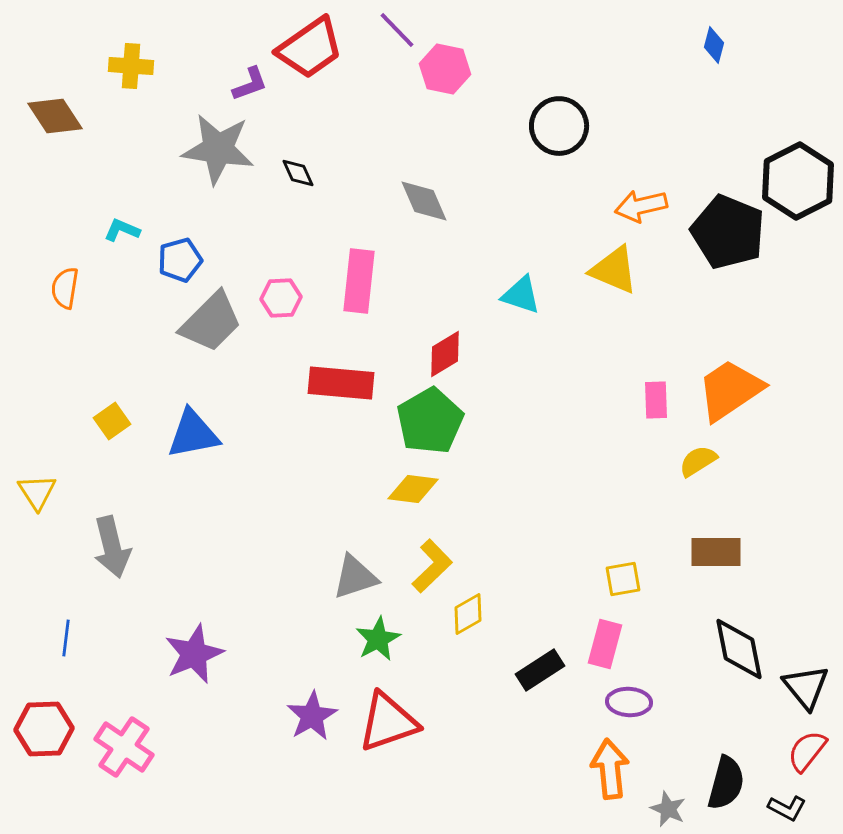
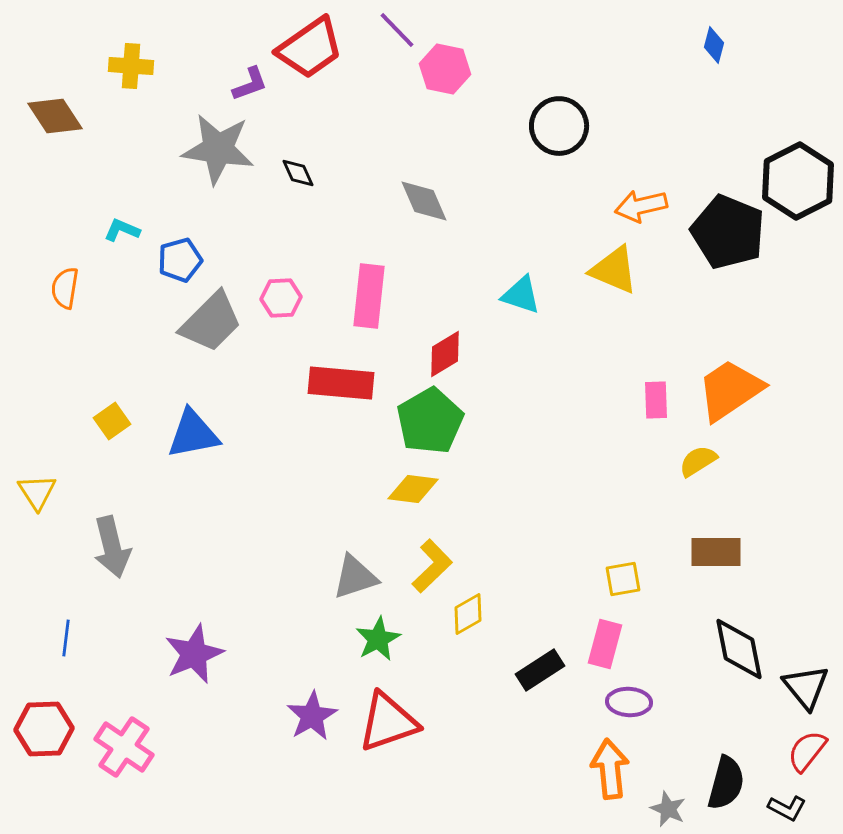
pink rectangle at (359, 281): moved 10 px right, 15 px down
